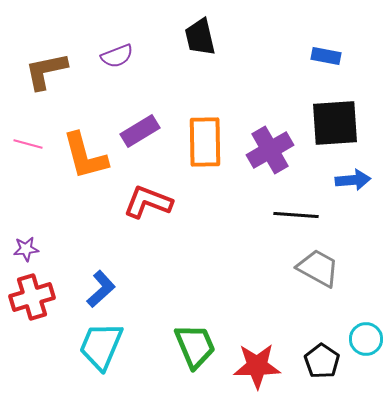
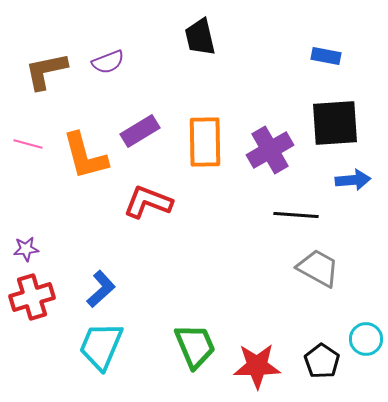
purple semicircle: moved 9 px left, 6 px down
